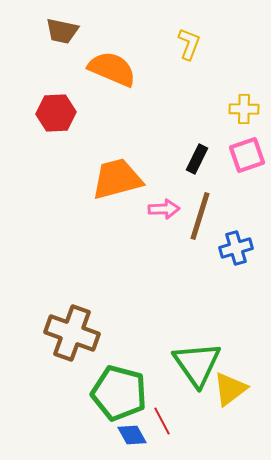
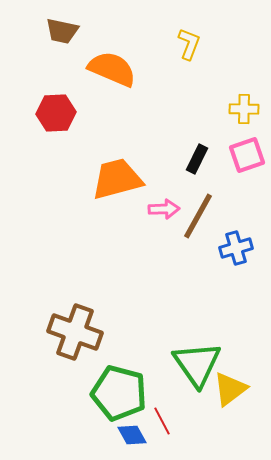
brown line: moved 2 px left; rotated 12 degrees clockwise
brown cross: moved 3 px right, 1 px up
